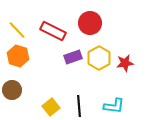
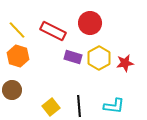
purple rectangle: rotated 36 degrees clockwise
